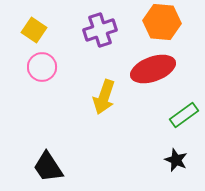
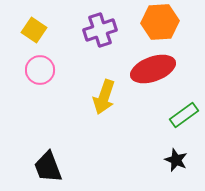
orange hexagon: moved 2 px left; rotated 9 degrees counterclockwise
pink circle: moved 2 px left, 3 px down
black trapezoid: rotated 12 degrees clockwise
